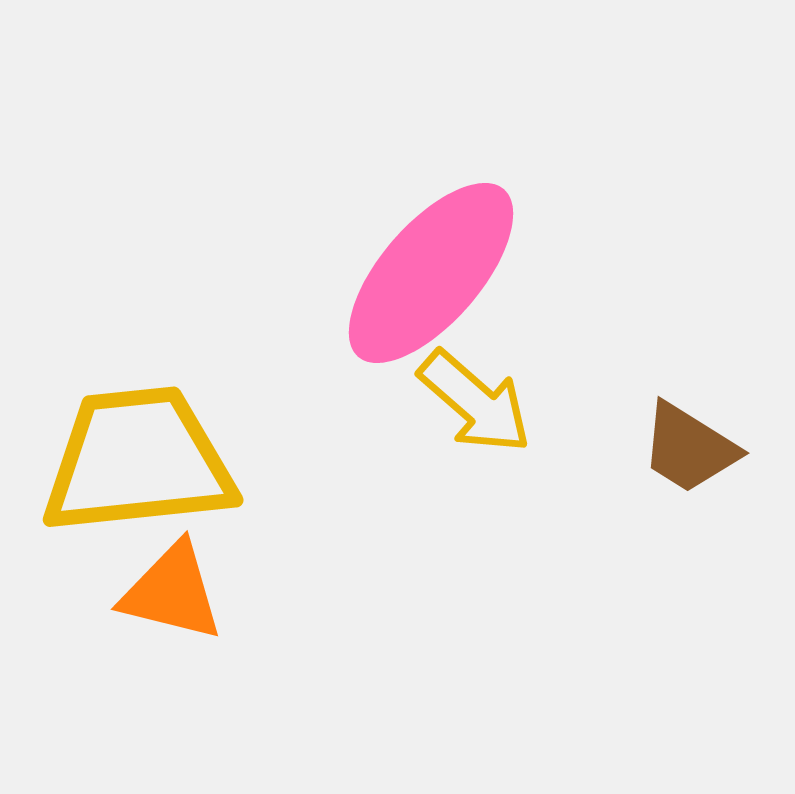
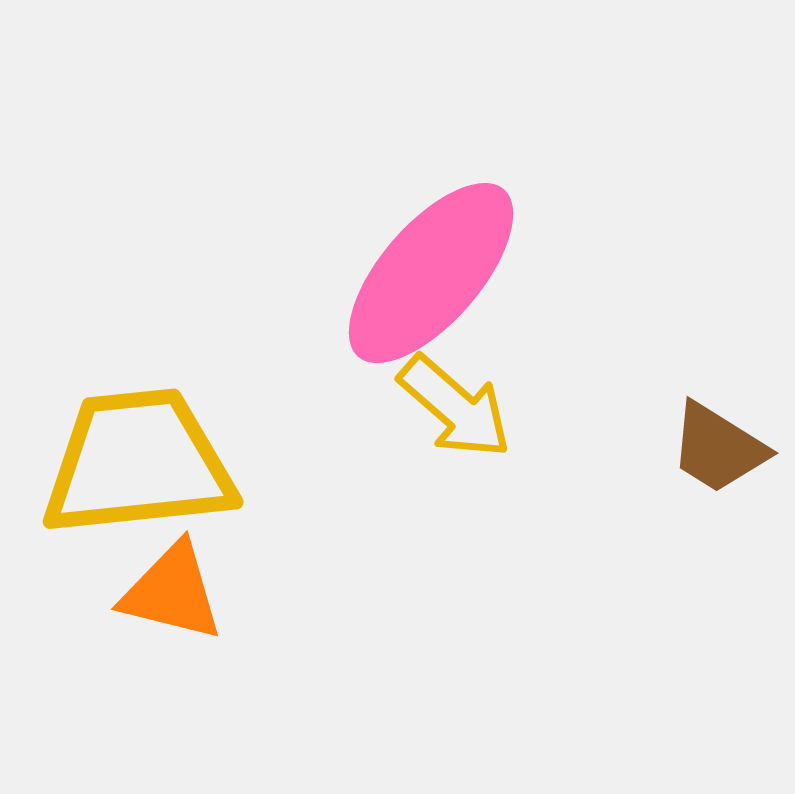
yellow arrow: moved 20 px left, 5 px down
brown trapezoid: moved 29 px right
yellow trapezoid: moved 2 px down
